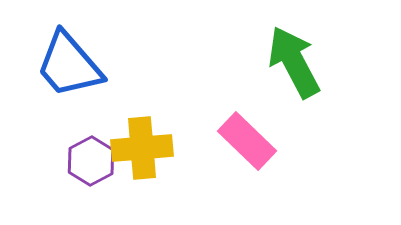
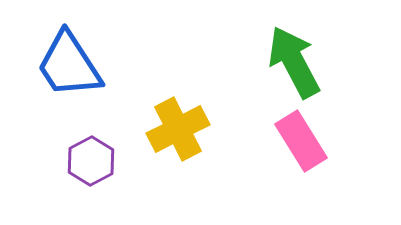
blue trapezoid: rotated 8 degrees clockwise
pink rectangle: moved 54 px right; rotated 14 degrees clockwise
yellow cross: moved 36 px right, 19 px up; rotated 22 degrees counterclockwise
